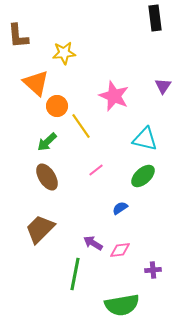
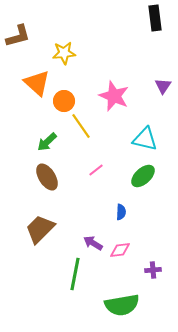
brown L-shape: rotated 100 degrees counterclockwise
orange triangle: moved 1 px right
orange circle: moved 7 px right, 5 px up
blue semicircle: moved 1 px right, 4 px down; rotated 126 degrees clockwise
